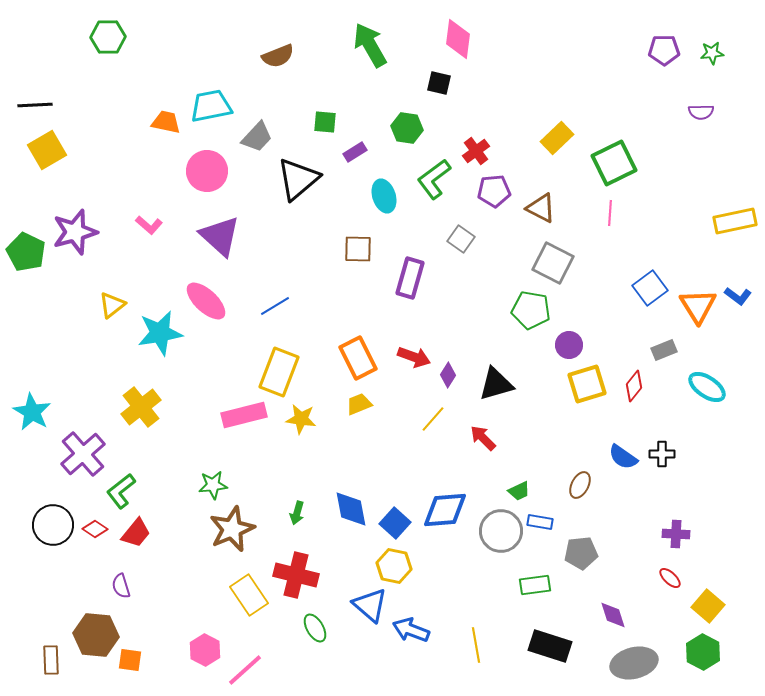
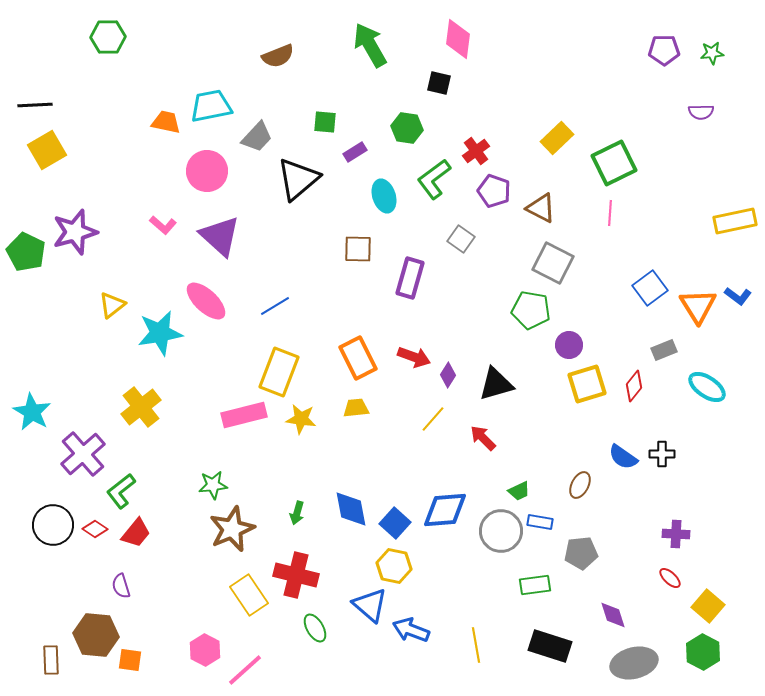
purple pentagon at (494, 191): rotated 24 degrees clockwise
pink L-shape at (149, 225): moved 14 px right
yellow trapezoid at (359, 404): moved 3 px left, 4 px down; rotated 16 degrees clockwise
